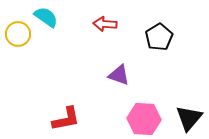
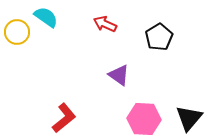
red arrow: rotated 20 degrees clockwise
yellow circle: moved 1 px left, 2 px up
purple triangle: rotated 15 degrees clockwise
red L-shape: moved 2 px left, 1 px up; rotated 28 degrees counterclockwise
